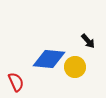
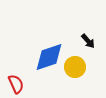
blue diamond: moved 2 px up; rotated 24 degrees counterclockwise
red semicircle: moved 2 px down
